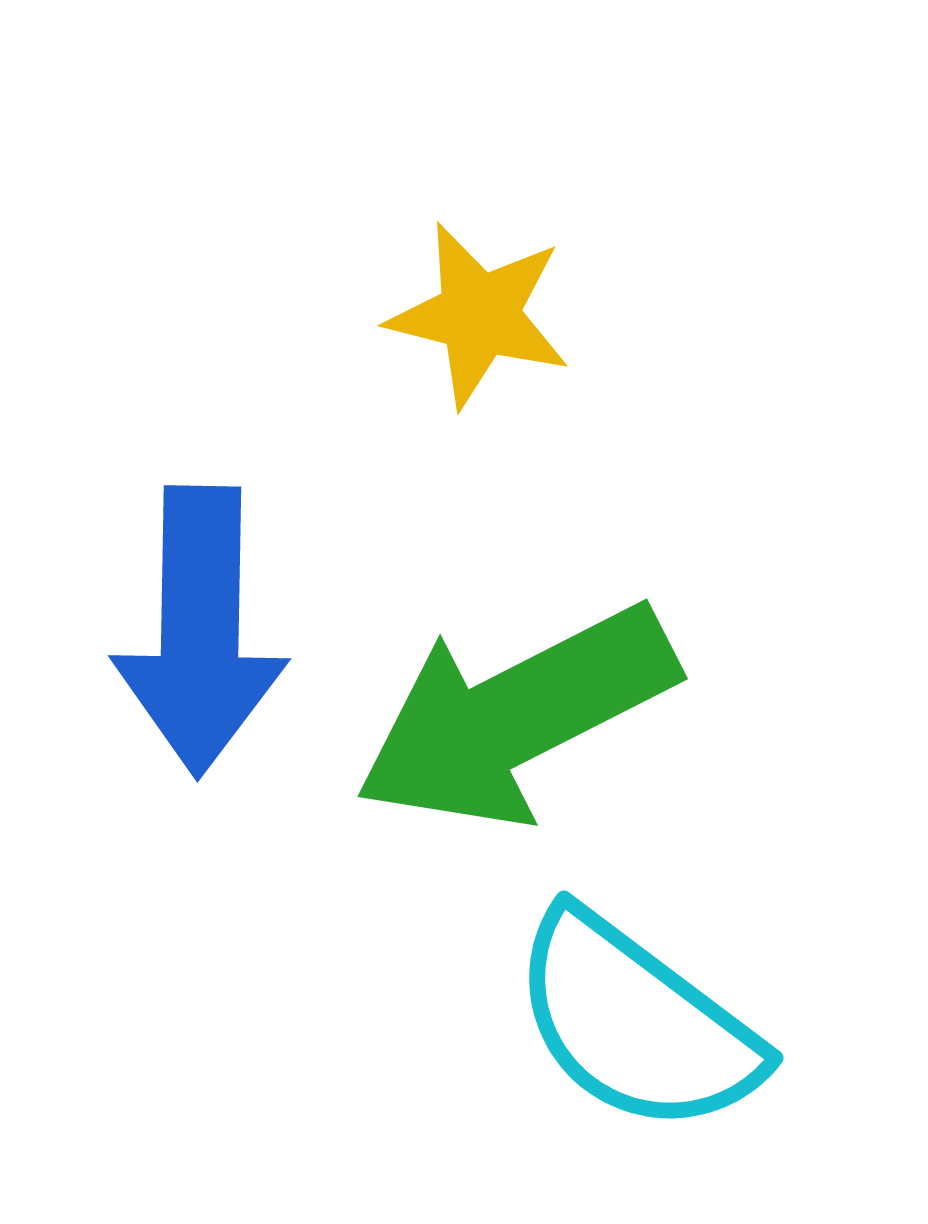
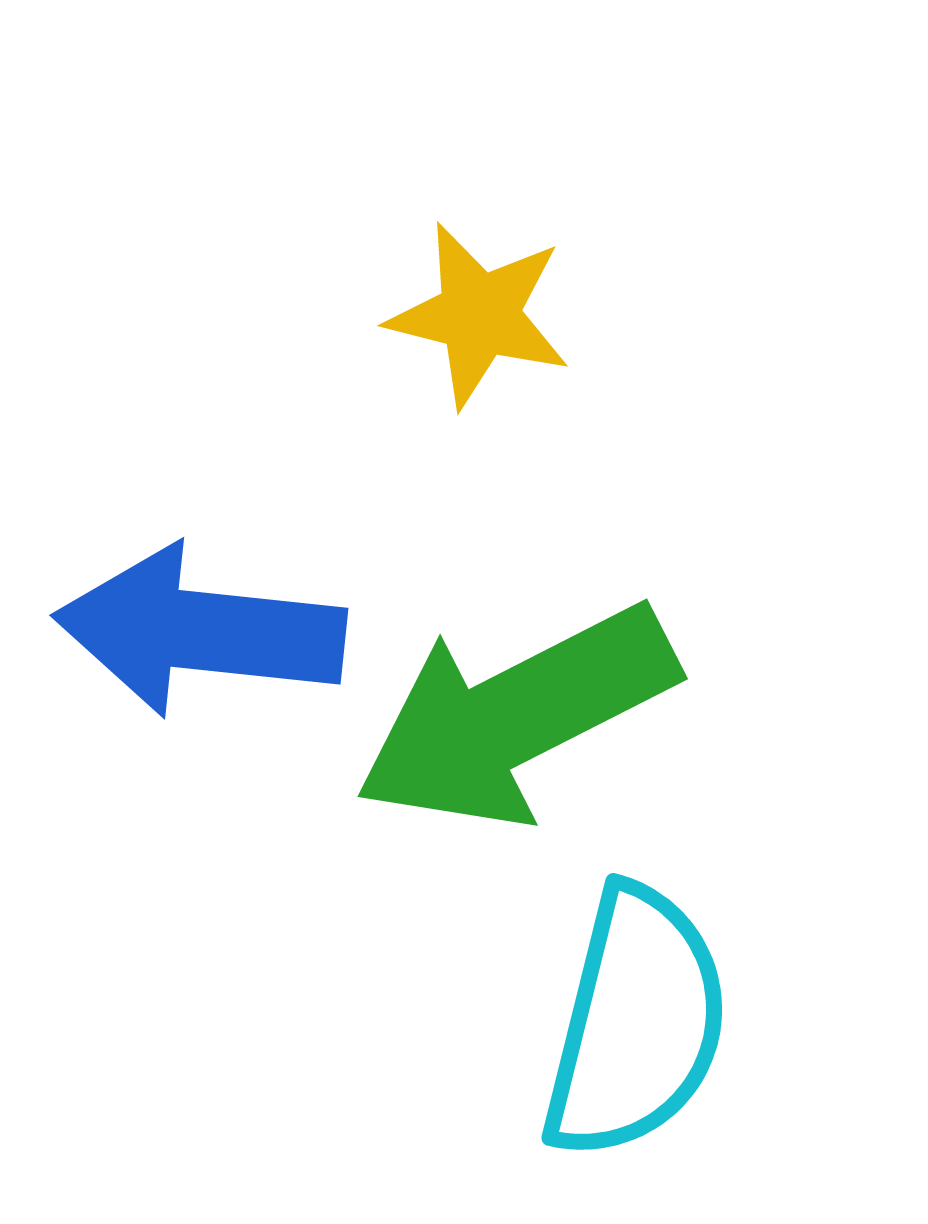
blue arrow: rotated 95 degrees clockwise
cyan semicircle: rotated 113 degrees counterclockwise
